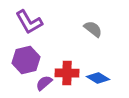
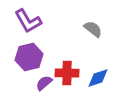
purple L-shape: moved 1 px left, 1 px up
purple hexagon: moved 3 px right, 3 px up
blue diamond: rotated 50 degrees counterclockwise
